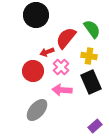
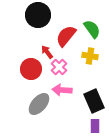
black circle: moved 2 px right
red semicircle: moved 2 px up
red arrow: rotated 72 degrees clockwise
yellow cross: moved 1 px right
pink cross: moved 2 px left
red circle: moved 2 px left, 2 px up
black rectangle: moved 3 px right, 19 px down
gray ellipse: moved 2 px right, 6 px up
purple rectangle: rotated 48 degrees counterclockwise
